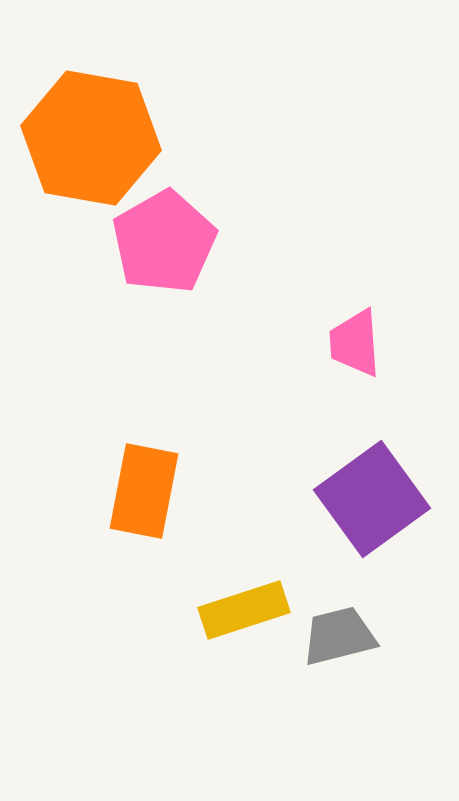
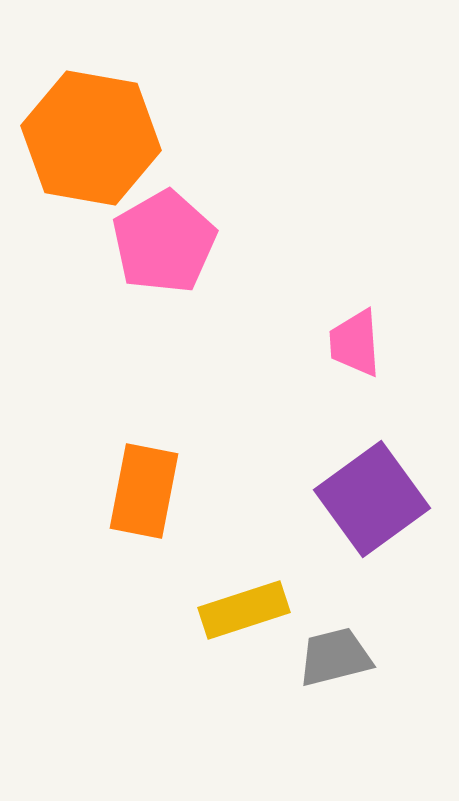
gray trapezoid: moved 4 px left, 21 px down
